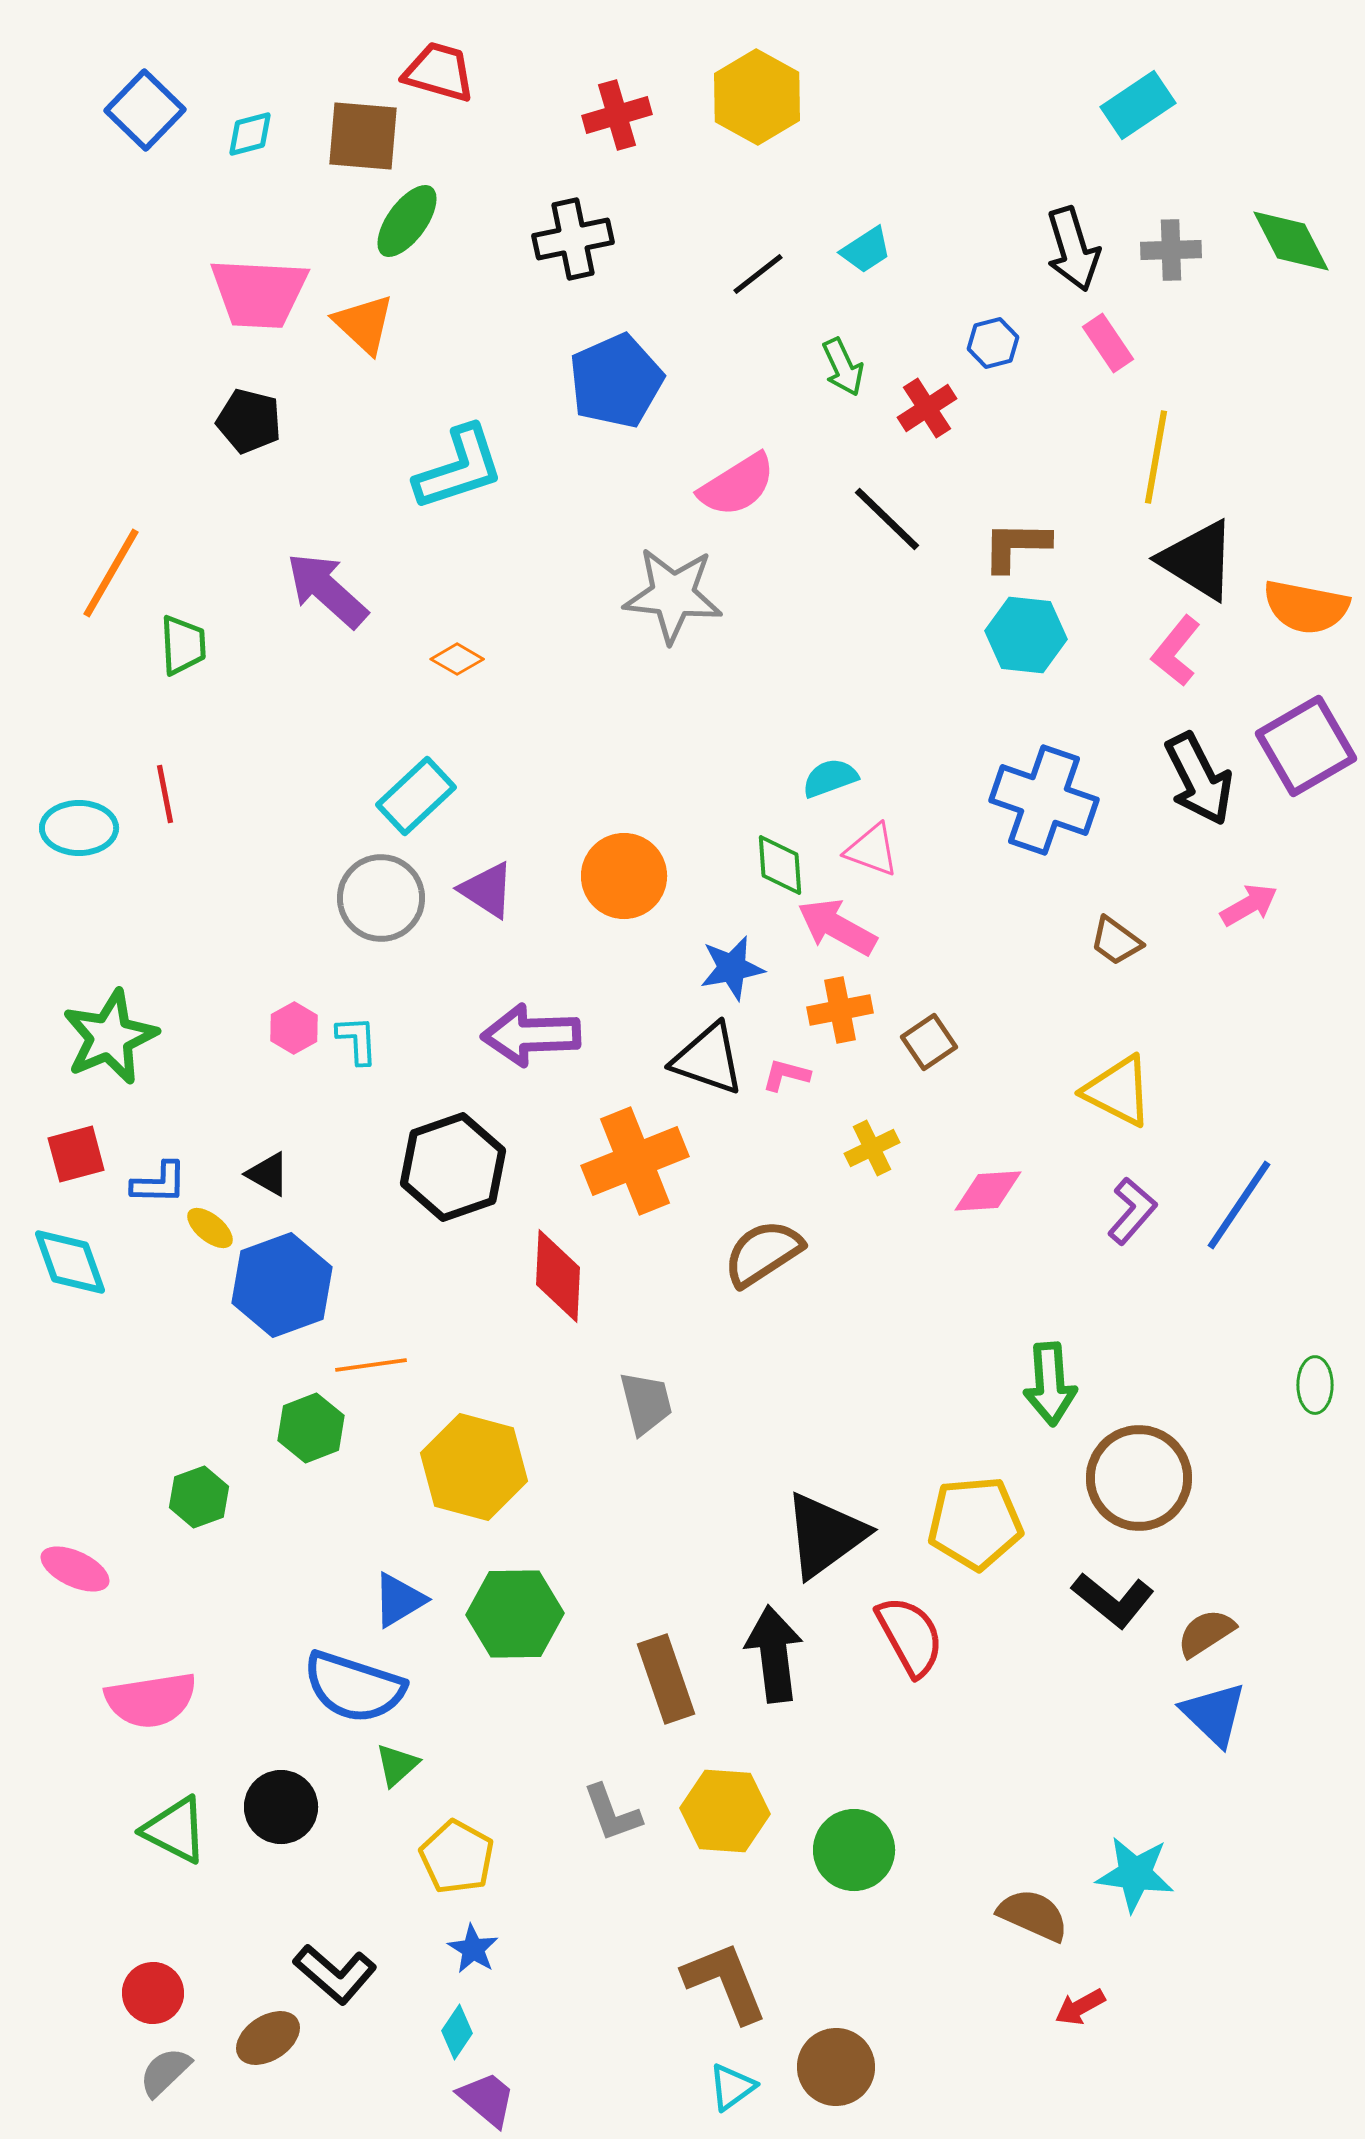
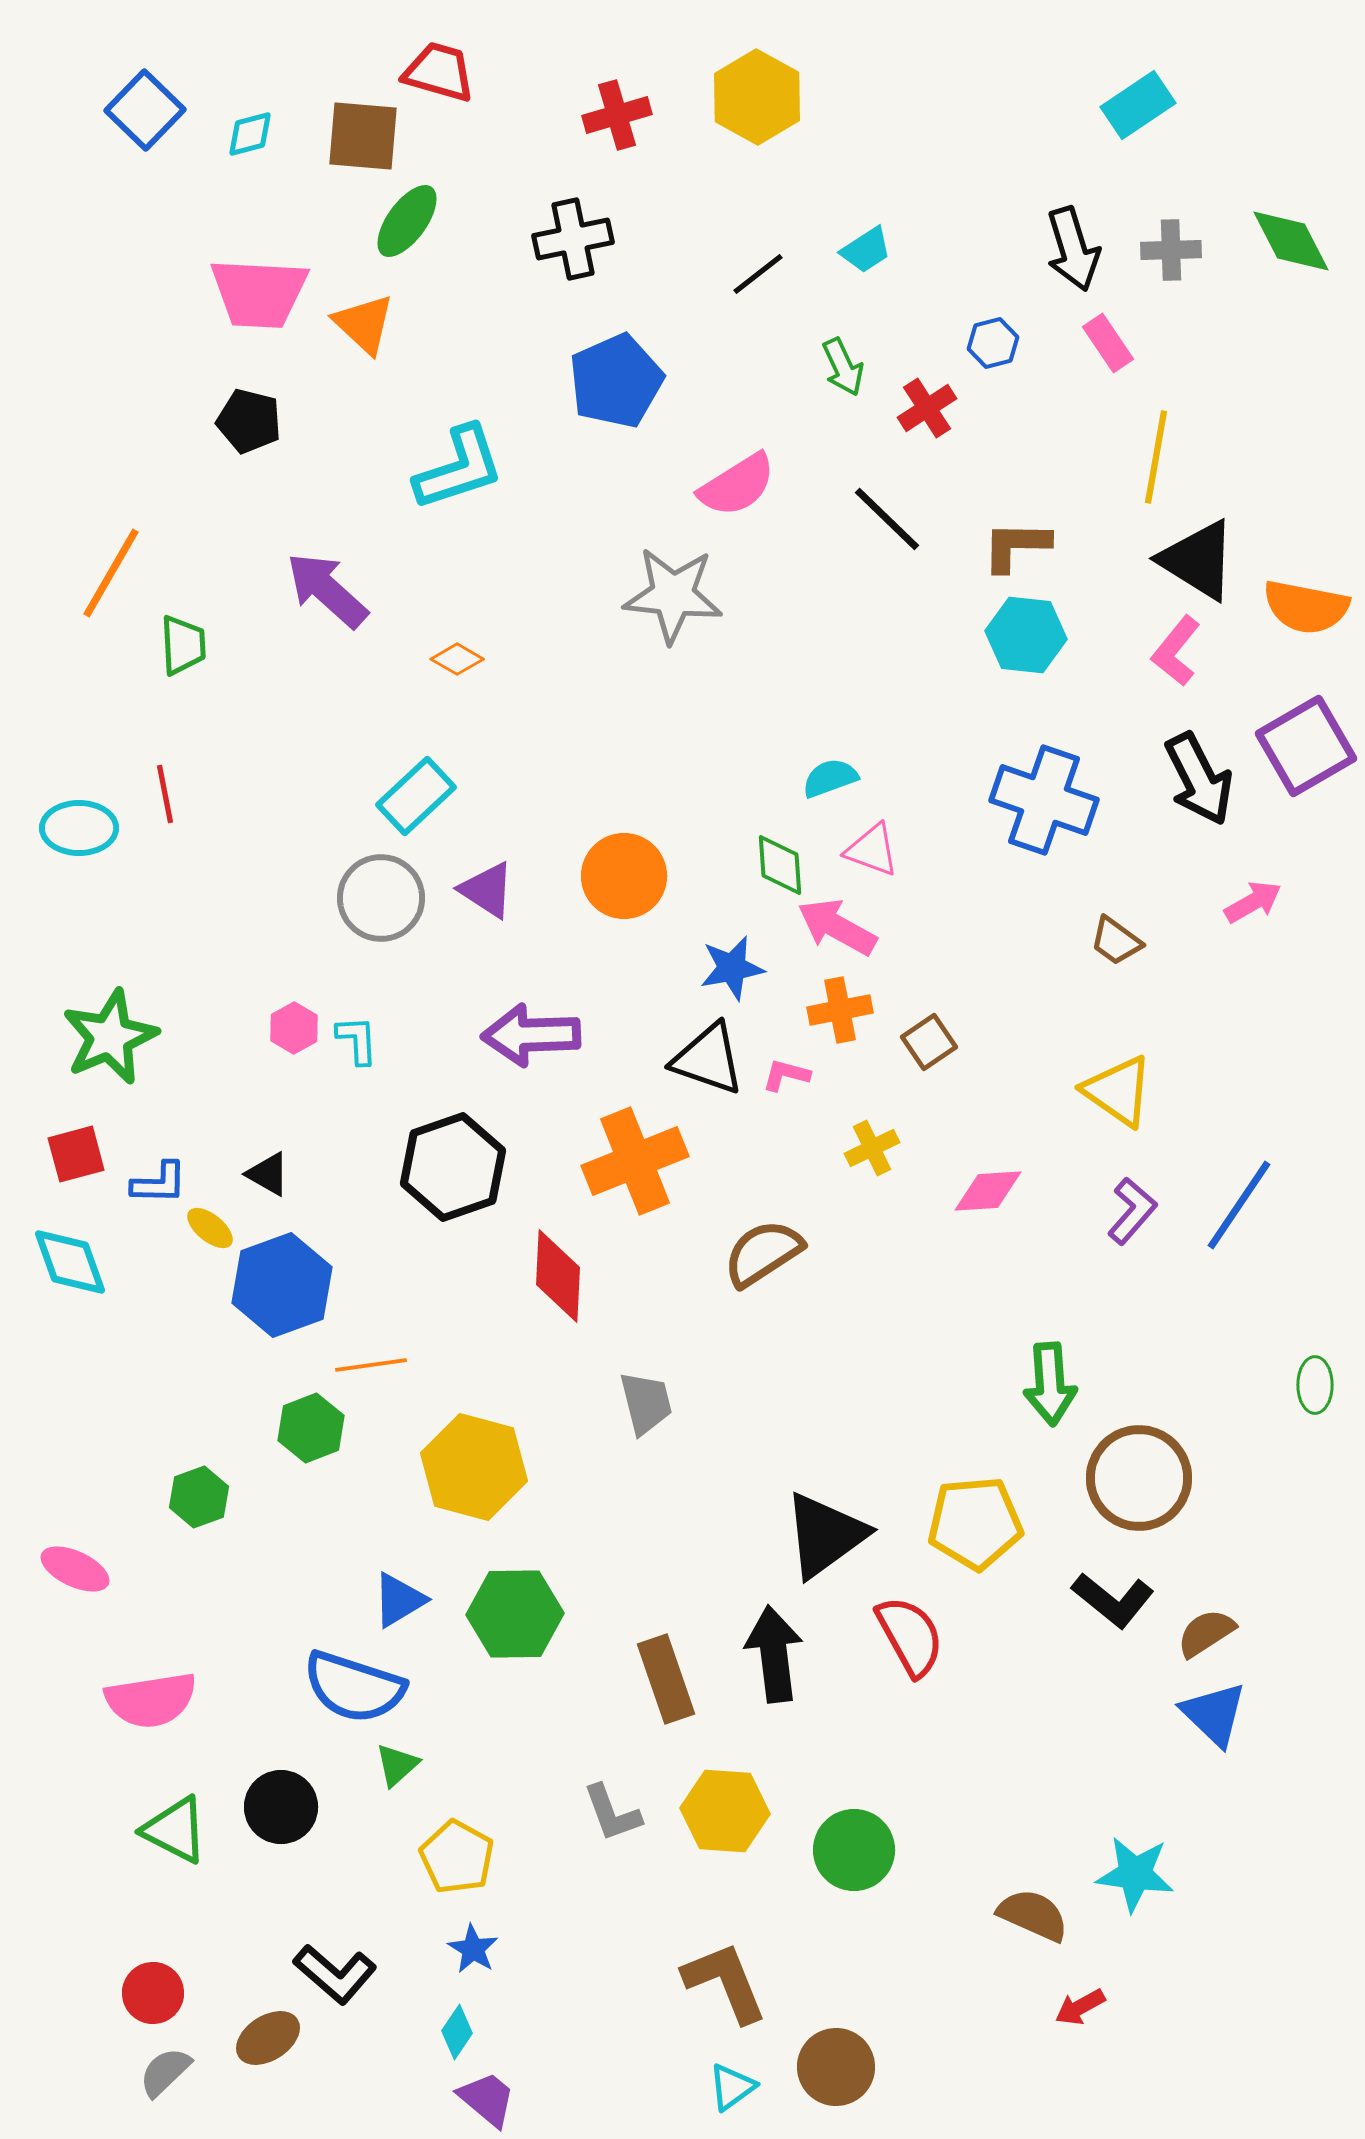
pink arrow at (1249, 905): moved 4 px right, 3 px up
yellow triangle at (1118, 1091): rotated 8 degrees clockwise
